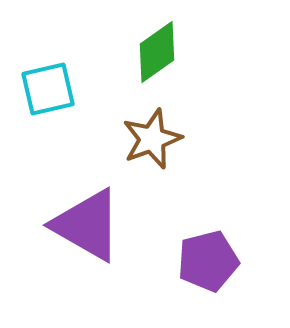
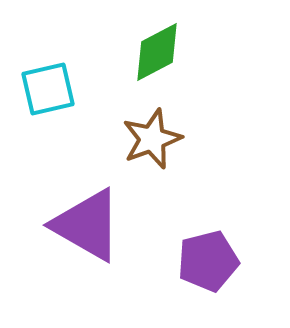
green diamond: rotated 8 degrees clockwise
